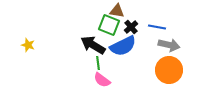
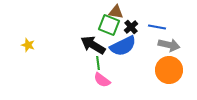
brown triangle: moved 1 px left, 1 px down
